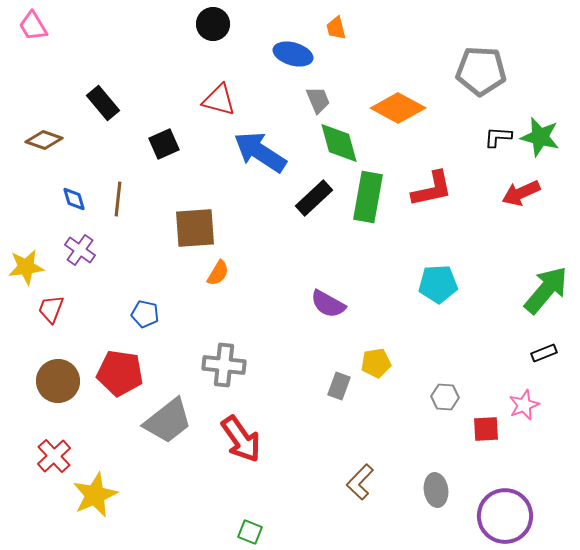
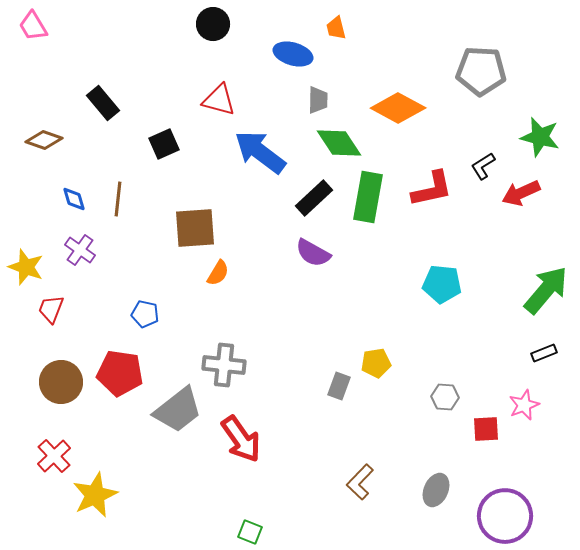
gray trapezoid at (318, 100): rotated 24 degrees clockwise
black L-shape at (498, 137): moved 15 px left, 29 px down; rotated 36 degrees counterclockwise
green diamond at (339, 143): rotated 18 degrees counterclockwise
blue arrow at (260, 152): rotated 4 degrees clockwise
yellow star at (26, 267): rotated 27 degrees clockwise
cyan pentagon at (438, 284): moved 4 px right; rotated 9 degrees clockwise
purple semicircle at (328, 304): moved 15 px left, 51 px up
brown circle at (58, 381): moved 3 px right, 1 px down
gray trapezoid at (168, 421): moved 10 px right, 11 px up
gray ellipse at (436, 490): rotated 32 degrees clockwise
